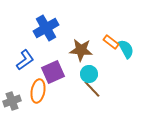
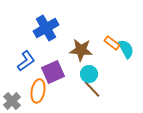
orange rectangle: moved 1 px right, 1 px down
blue L-shape: moved 1 px right, 1 px down
gray cross: rotated 24 degrees counterclockwise
